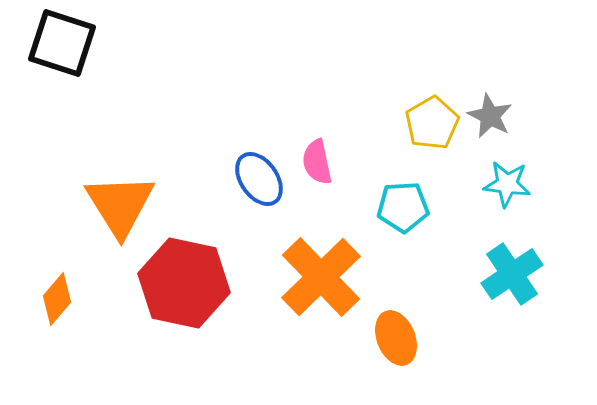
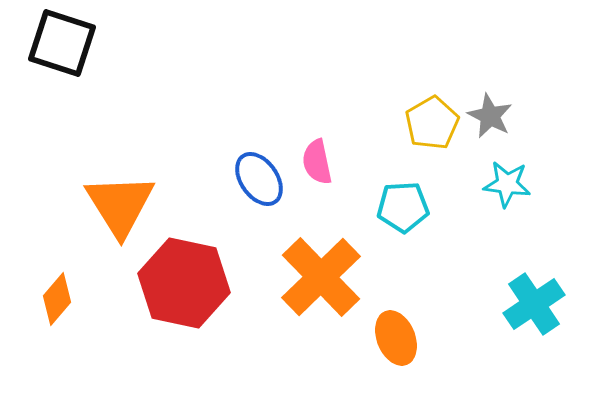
cyan cross: moved 22 px right, 30 px down
